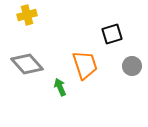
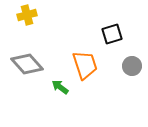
green arrow: rotated 30 degrees counterclockwise
